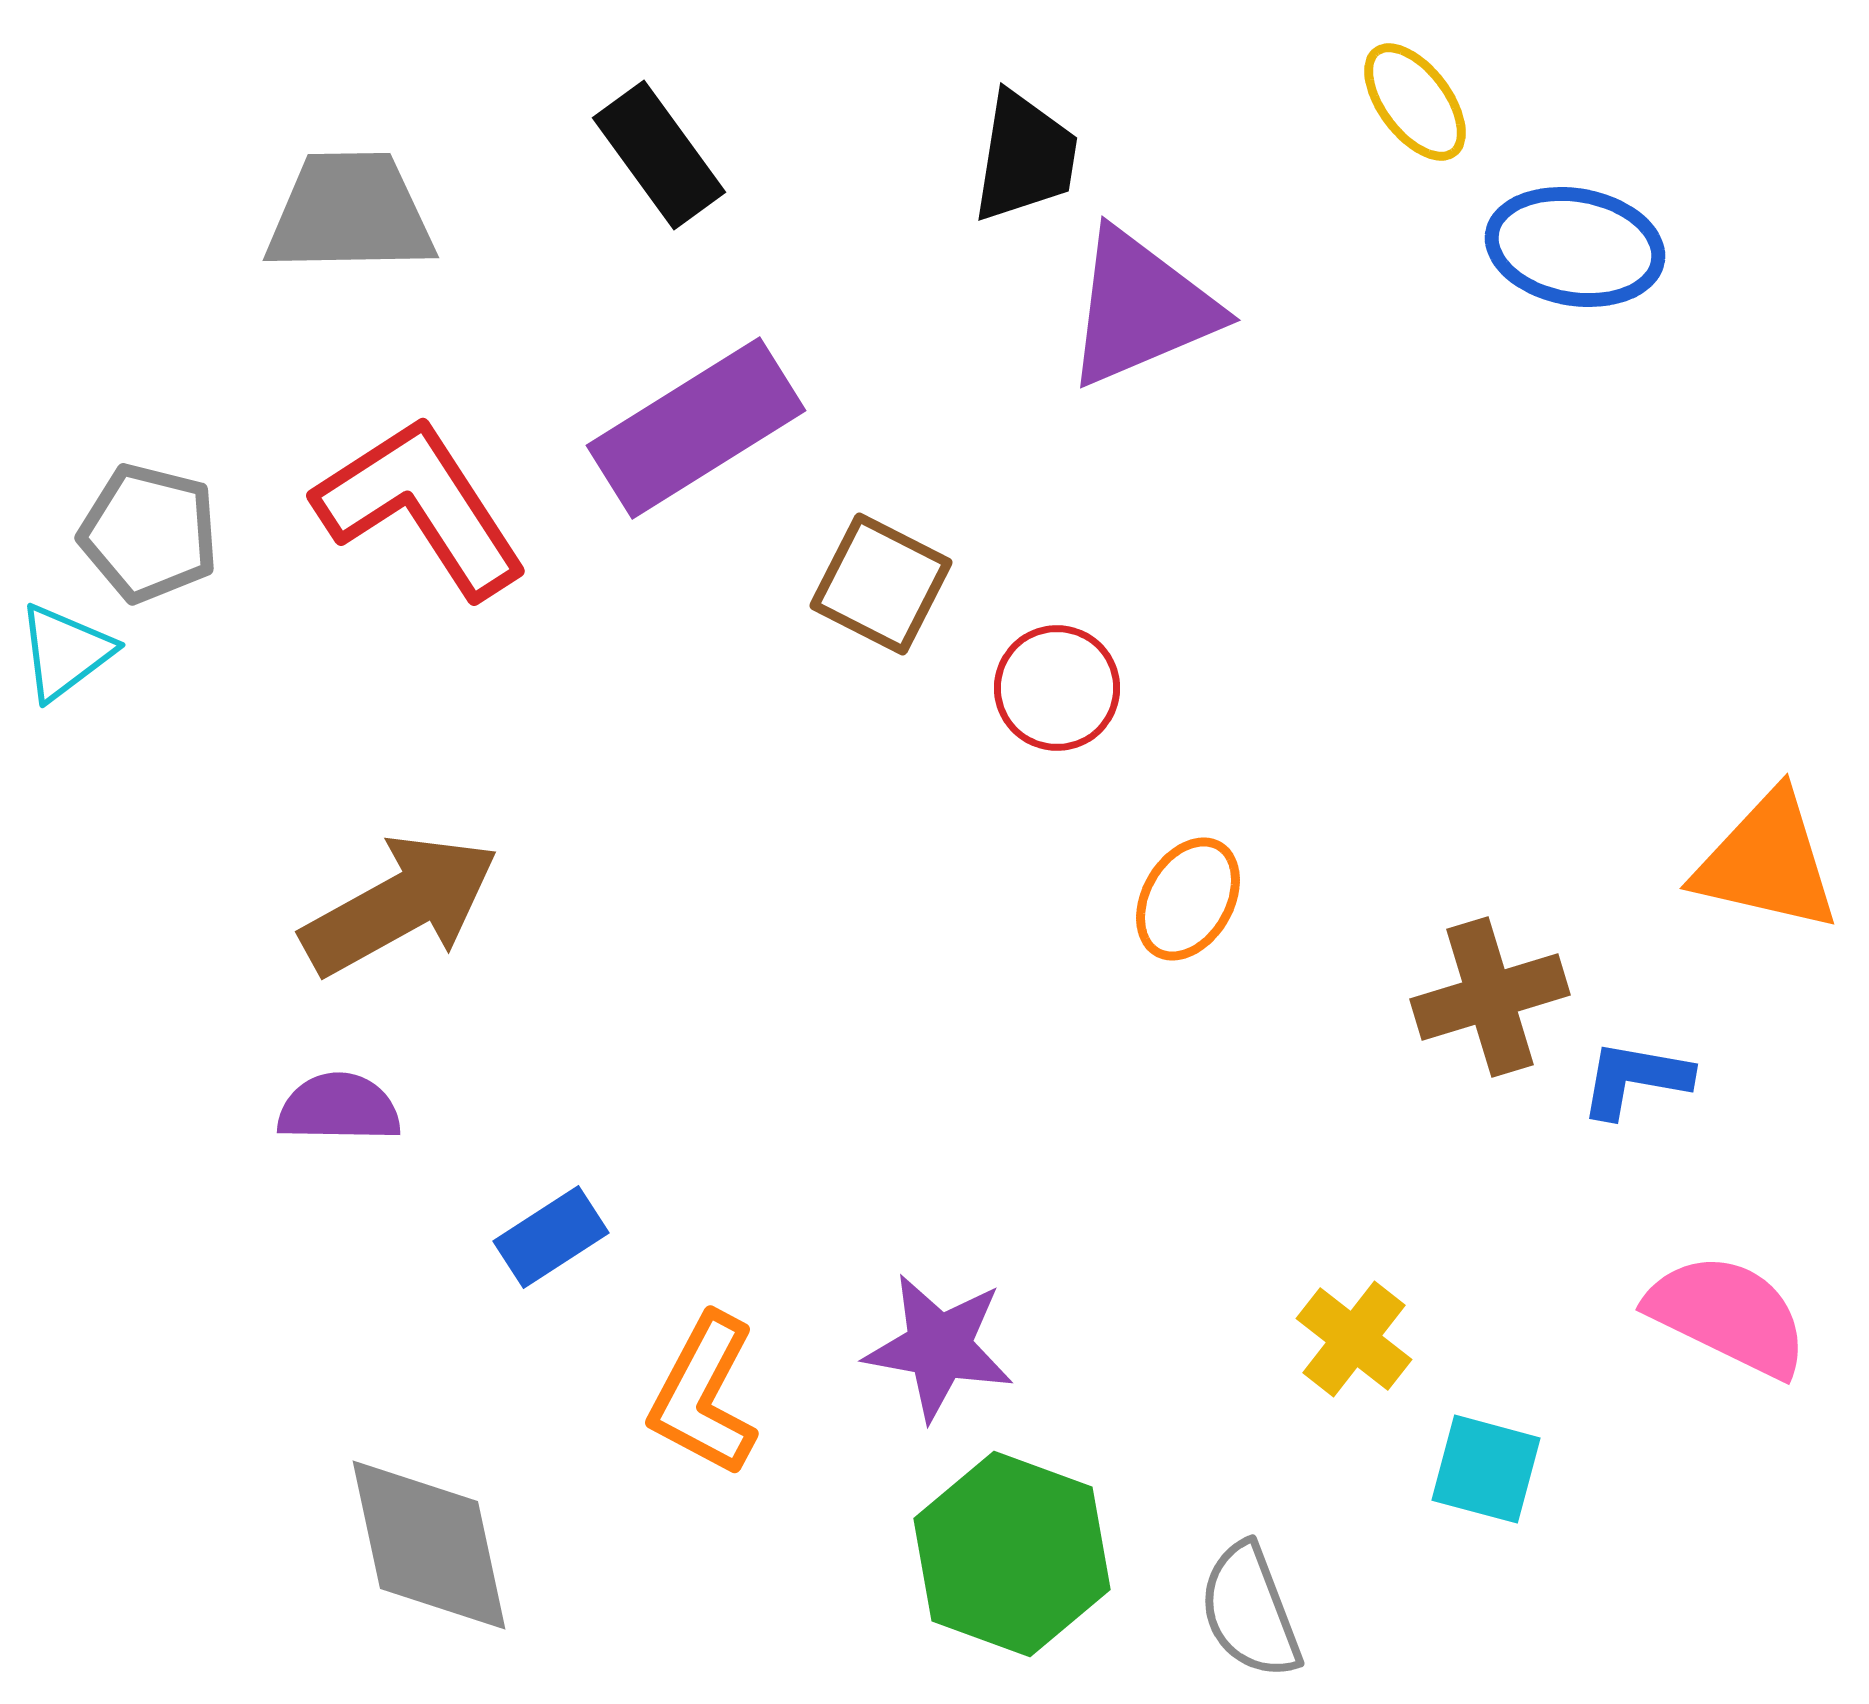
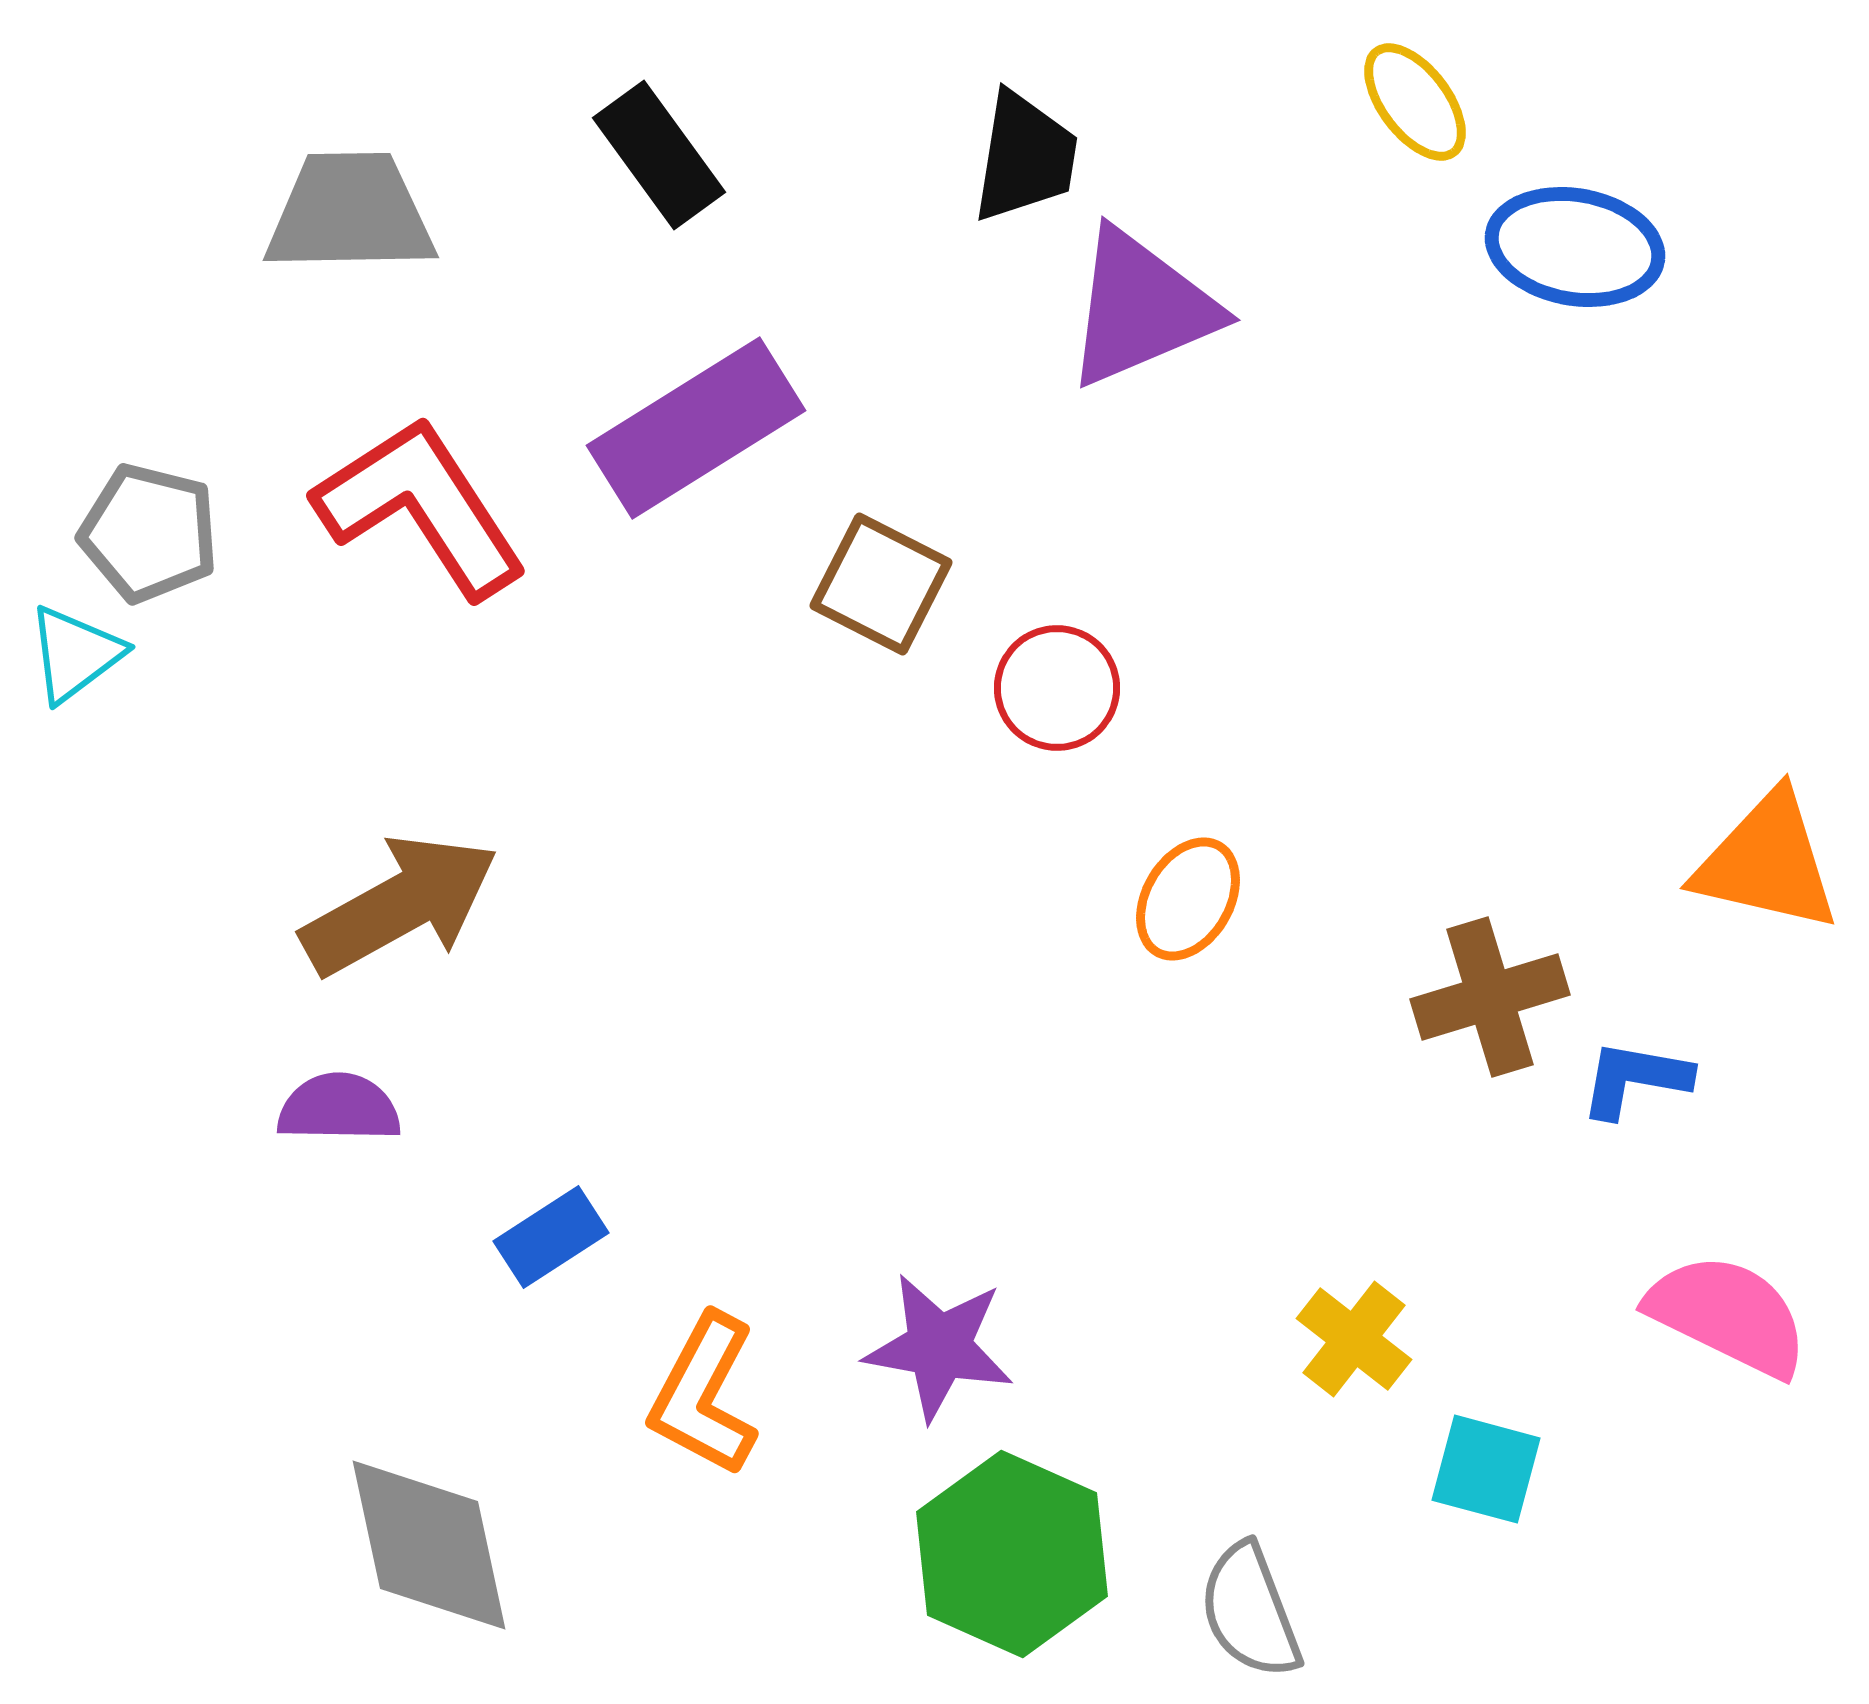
cyan triangle: moved 10 px right, 2 px down
green hexagon: rotated 4 degrees clockwise
